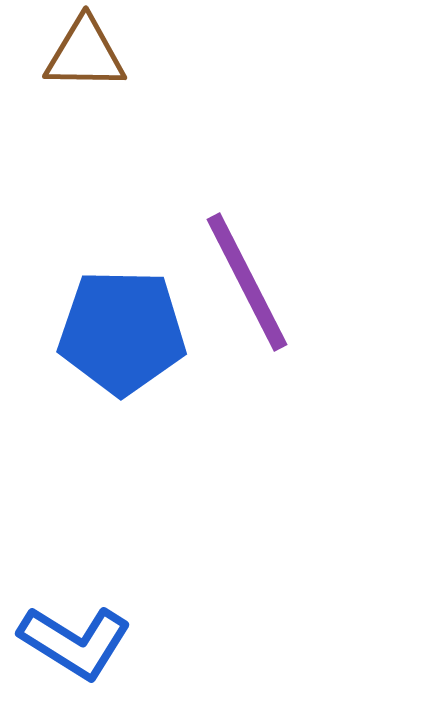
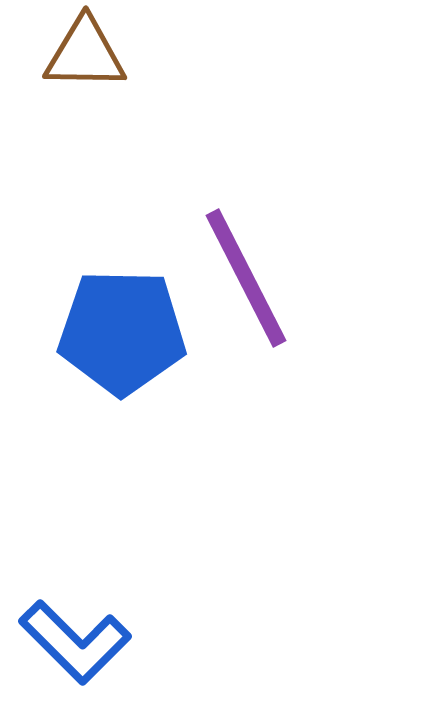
purple line: moved 1 px left, 4 px up
blue L-shape: rotated 13 degrees clockwise
